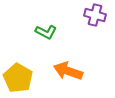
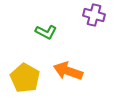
purple cross: moved 1 px left
yellow pentagon: moved 7 px right
